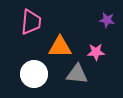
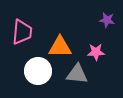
pink trapezoid: moved 9 px left, 10 px down
white circle: moved 4 px right, 3 px up
